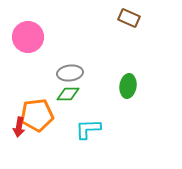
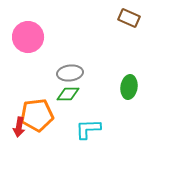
green ellipse: moved 1 px right, 1 px down
